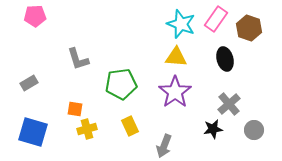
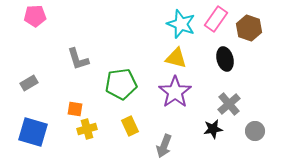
yellow triangle: moved 1 px down; rotated 10 degrees clockwise
gray circle: moved 1 px right, 1 px down
